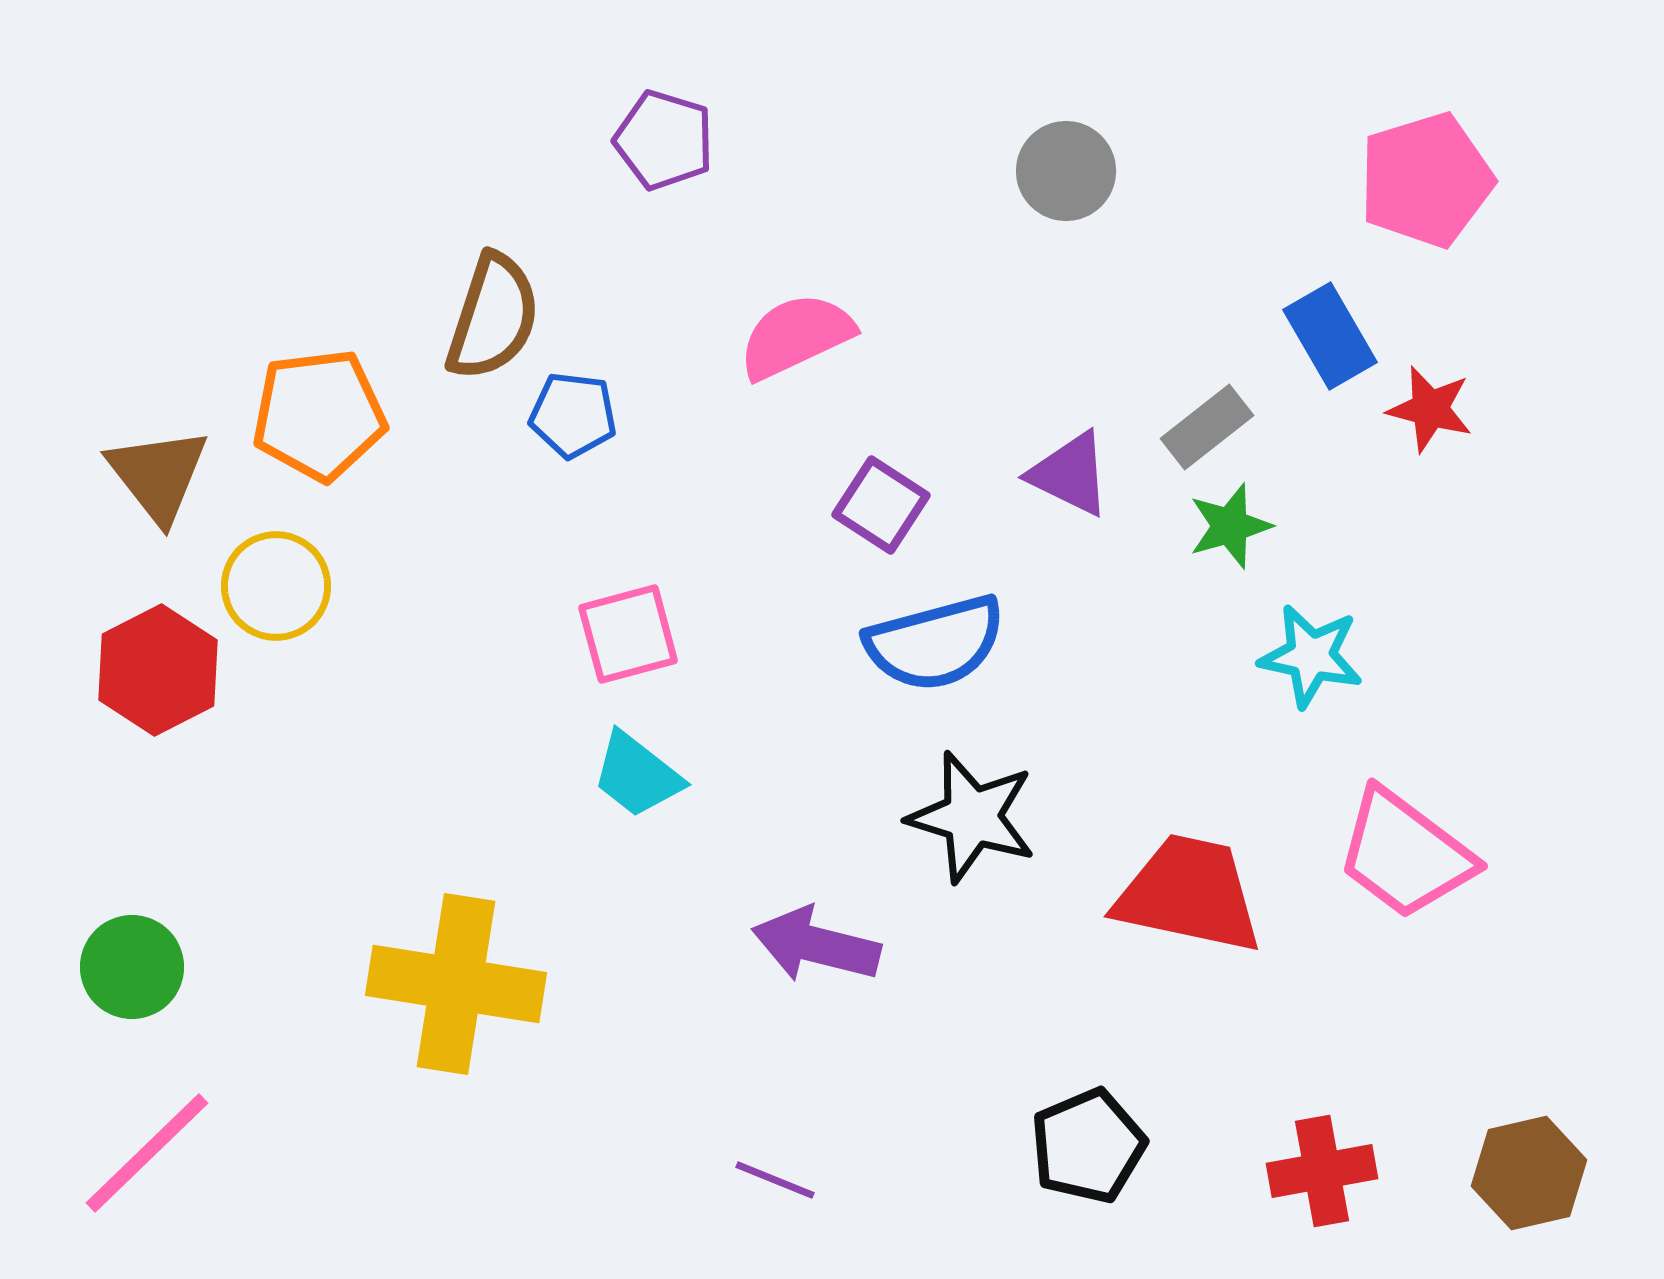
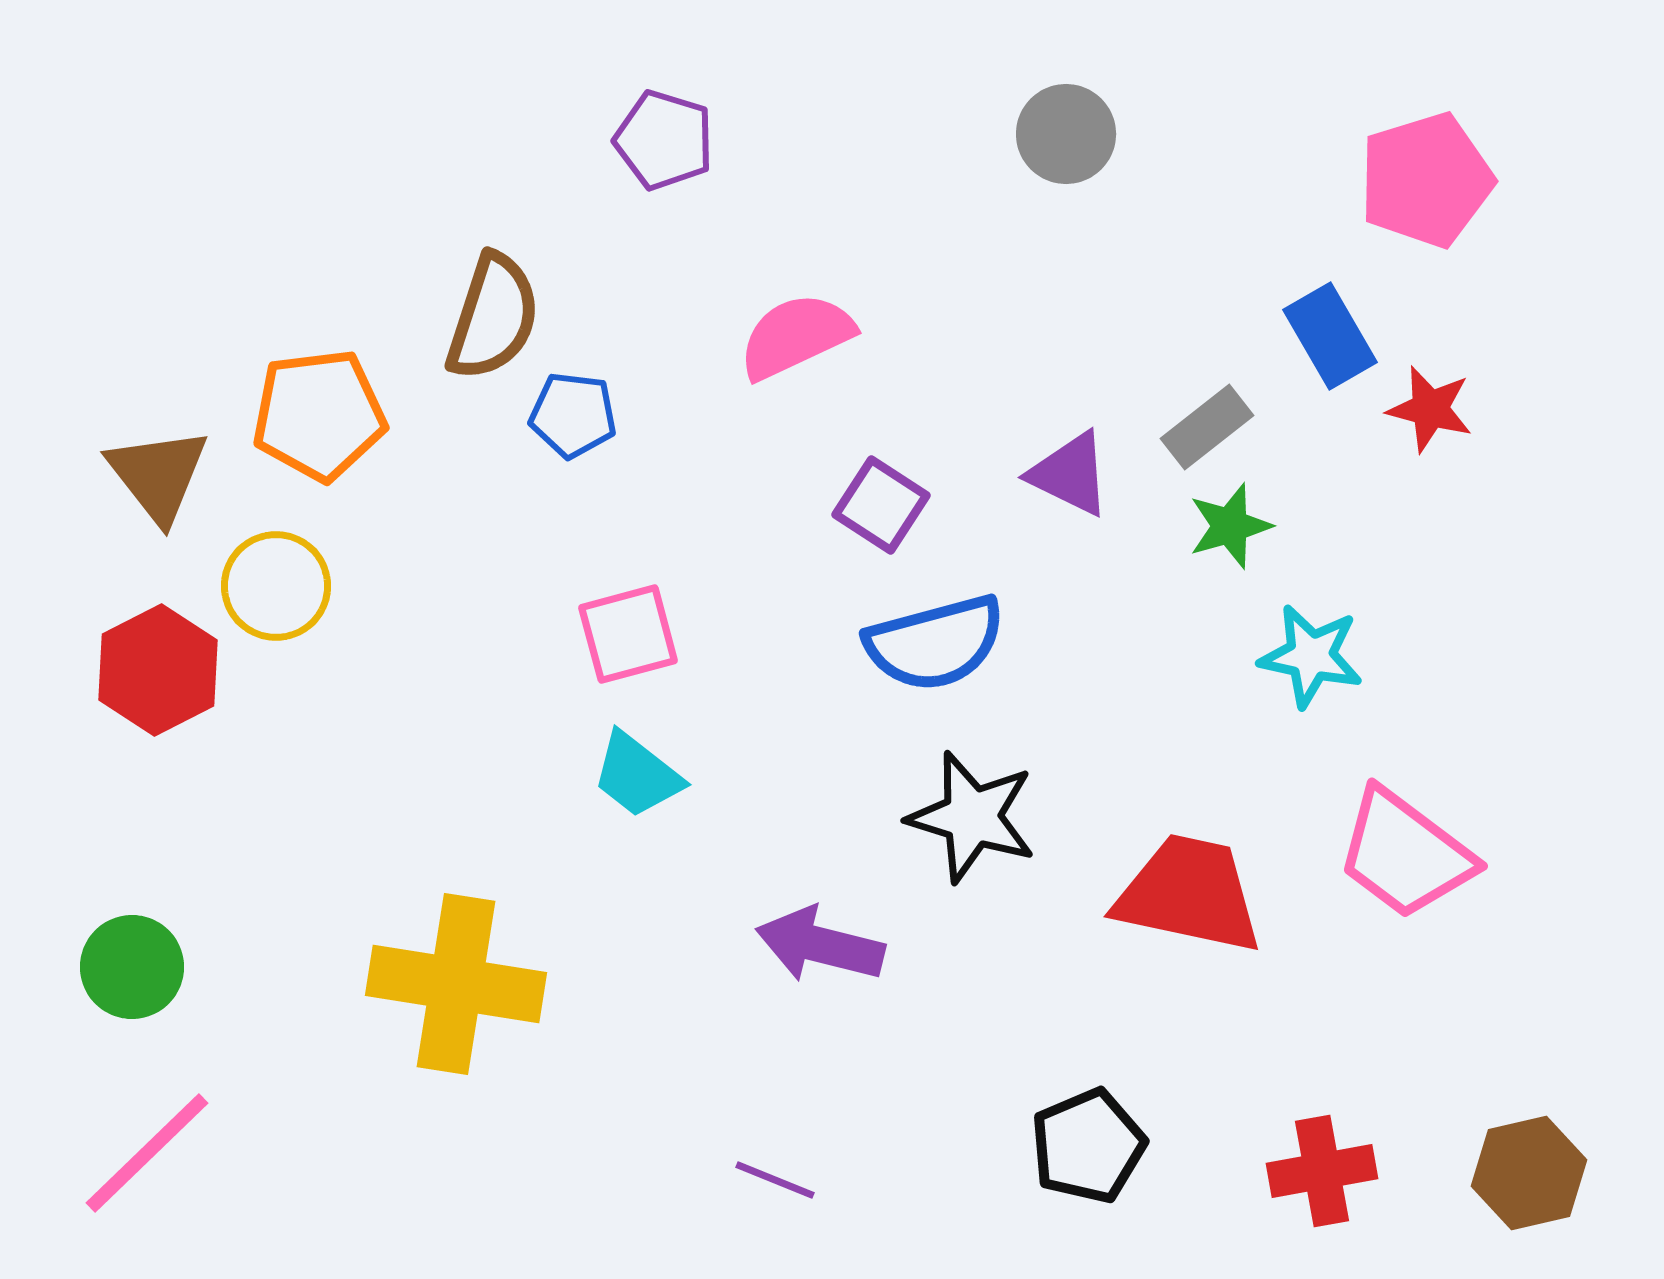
gray circle: moved 37 px up
purple arrow: moved 4 px right
